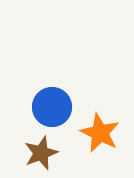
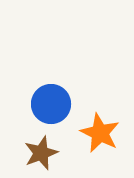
blue circle: moved 1 px left, 3 px up
